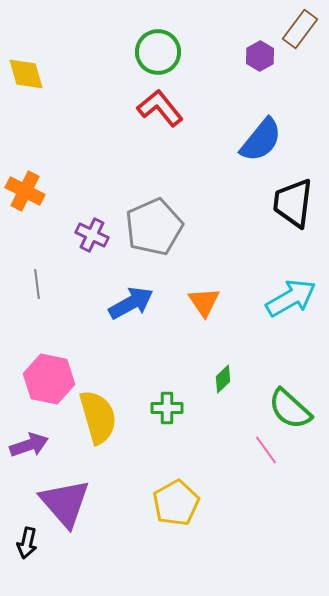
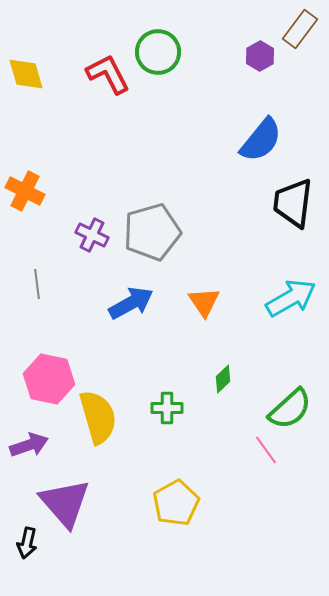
red L-shape: moved 52 px left, 34 px up; rotated 12 degrees clockwise
gray pentagon: moved 2 px left, 5 px down; rotated 8 degrees clockwise
green semicircle: rotated 84 degrees counterclockwise
